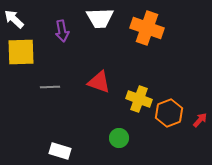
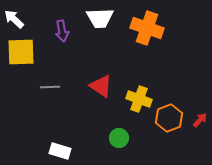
red triangle: moved 2 px right, 4 px down; rotated 15 degrees clockwise
orange hexagon: moved 5 px down
